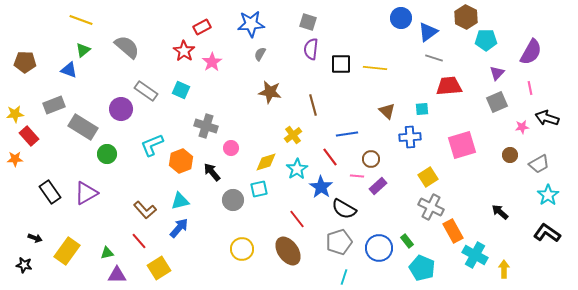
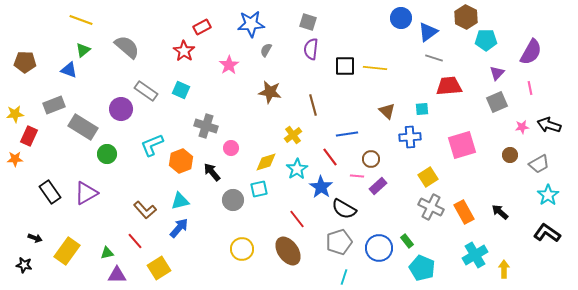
gray semicircle at (260, 54): moved 6 px right, 4 px up
pink star at (212, 62): moved 17 px right, 3 px down
black square at (341, 64): moved 4 px right, 2 px down
black arrow at (547, 118): moved 2 px right, 7 px down
red rectangle at (29, 136): rotated 66 degrees clockwise
orange rectangle at (453, 231): moved 11 px right, 19 px up
red line at (139, 241): moved 4 px left
cyan cross at (475, 255): rotated 30 degrees clockwise
